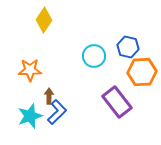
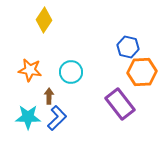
cyan circle: moved 23 px left, 16 px down
orange star: rotated 10 degrees clockwise
purple rectangle: moved 3 px right, 2 px down
blue L-shape: moved 6 px down
cyan star: moved 2 px left, 1 px down; rotated 20 degrees clockwise
